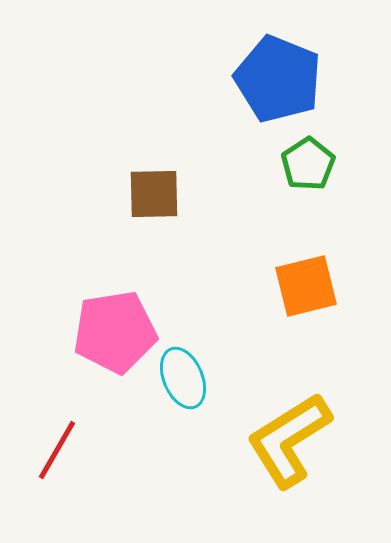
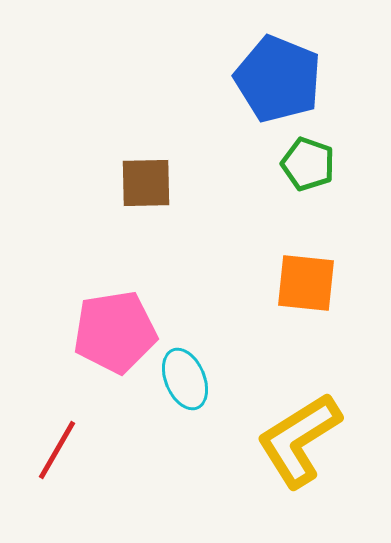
green pentagon: rotated 20 degrees counterclockwise
brown square: moved 8 px left, 11 px up
orange square: moved 3 px up; rotated 20 degrees clockwise
cyan ellipse: moved 2 px right, 1 px down
yellow L-shape: moved 10 px right
